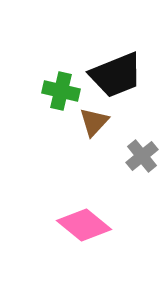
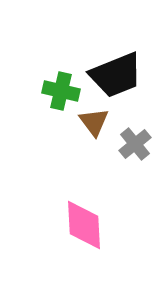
brown triangle: rotated 20 degrees counterclockwise
gray cross: moved 7 px left, 12 px up
pink diamond: rotated 48 degrees clockwise
